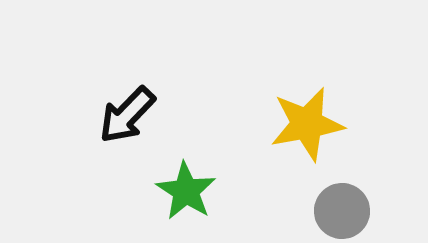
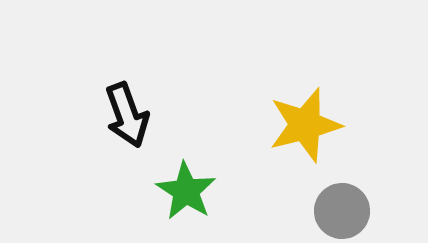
black arrow: rotated 64 degrees counterclockwise
yellow star: moved 2 px left, 1 px down; rotated 4 degrees counterclockwise
